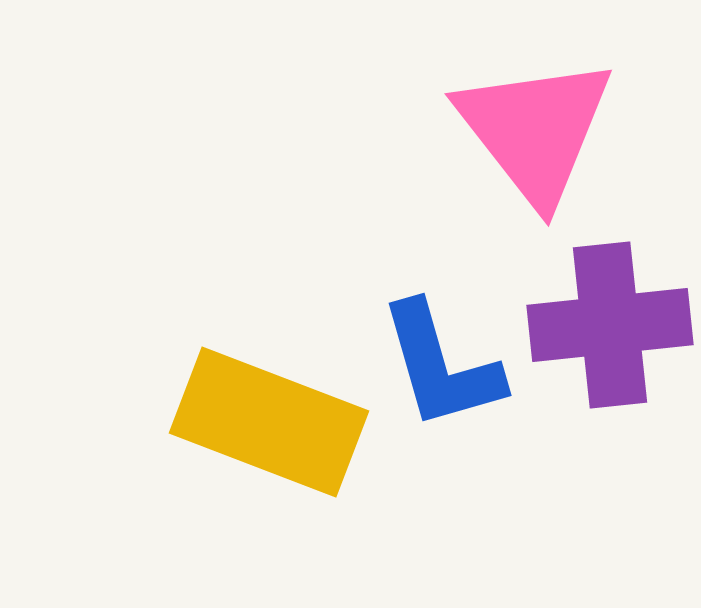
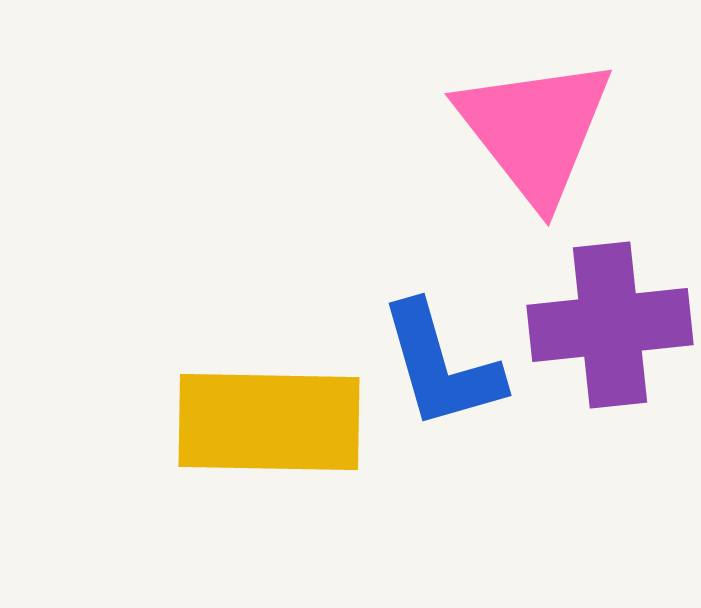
yellow rectangle: rotated 20 degrees counterclockwise
